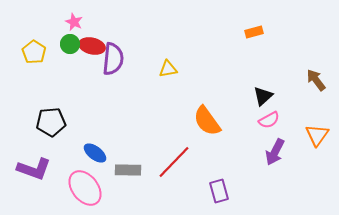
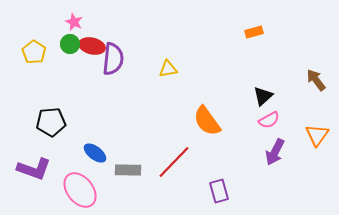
pink ellipse: moved 5 px left, 2 px down
